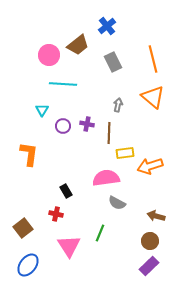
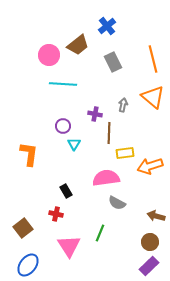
gray arrow: moved 5 px right
cyan triangle: moved 32 px right, 34 px down
purple cross: moved 8 px right, 10 px up
brown circle: moved 1 px down
